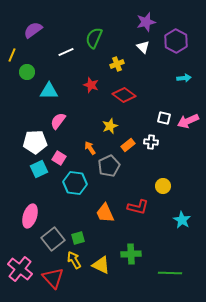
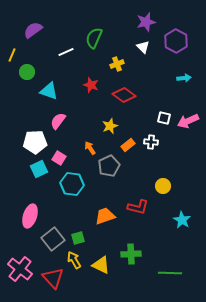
cyan triangle: rotated 18 degrees clockwise
cyan hexagon: moved 3 px left, 1 px down
orange trapezoid: moved 3 px down; rotated 95 degrees clockwise
